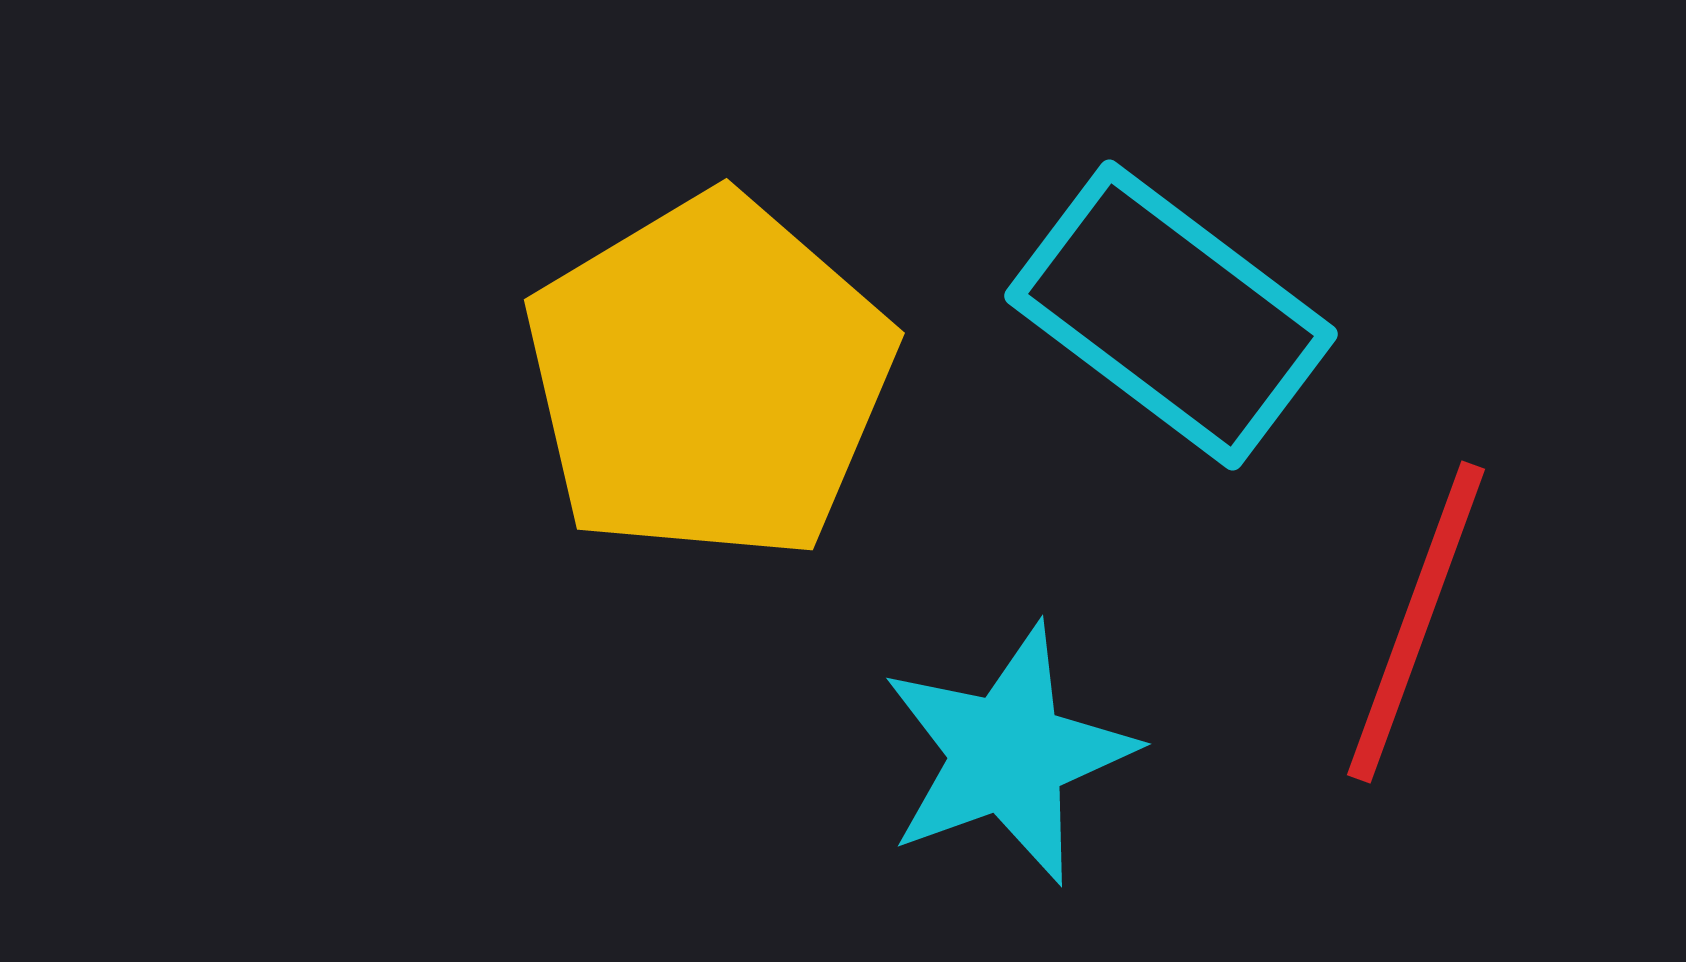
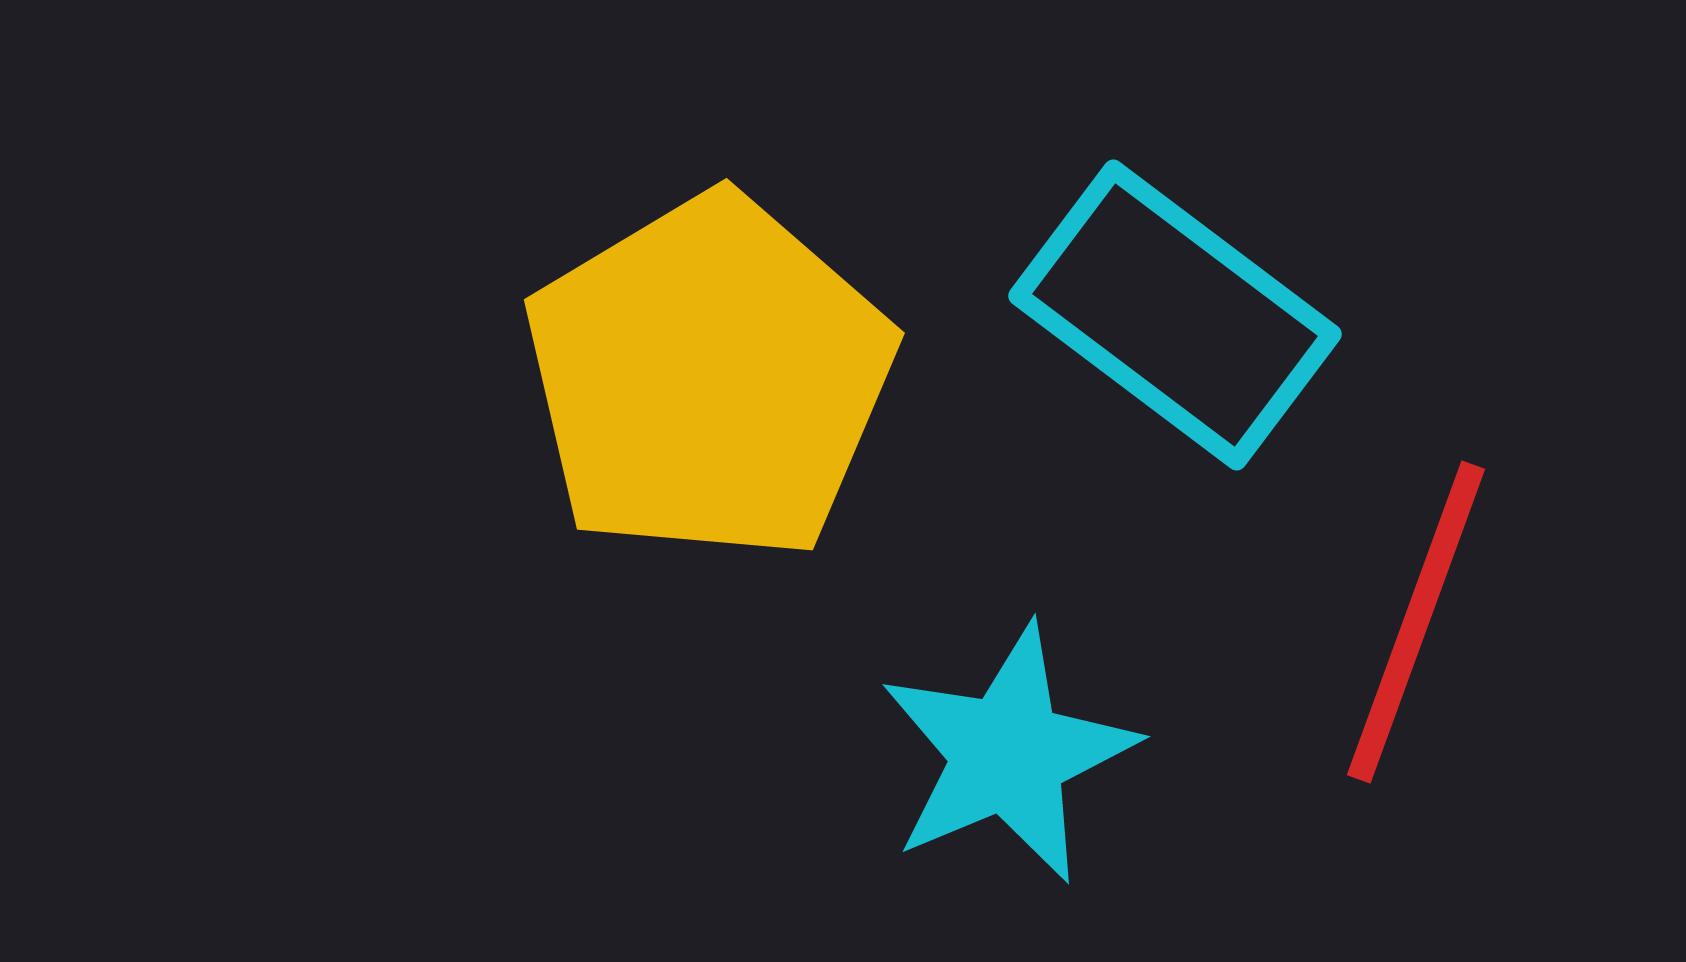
cyan rectangle: moved 4 px right
cyan star: rotated 3 degrees counterclockwise
